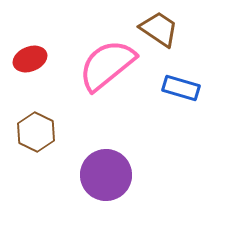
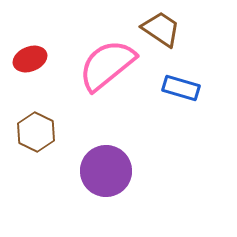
brown trapezoid: moved 2 px right
purple circle: moved 4 px up
